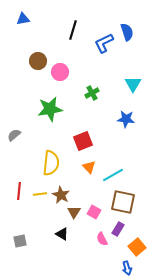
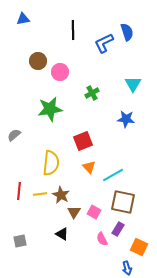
black line: rotated 18 degrees counterclockwise
orange square: moved 2 px right; rotated 24 degrees counterclockwise
